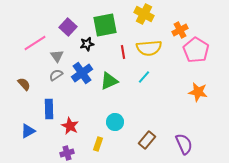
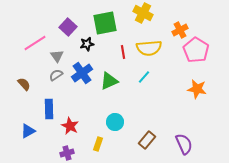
yellow cross: moved 1 px left, 1 px up
green square: moved 2 px up
orange star: moved 1 px left, 3 px up
